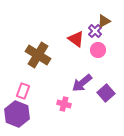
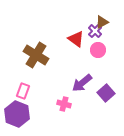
brown triangle: moved 2 px left, 1 px down
brown cross: moved 2 px left
